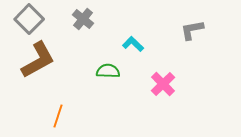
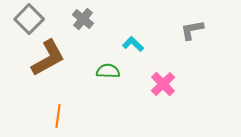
brown L-shape: moved 10 px right, 2 px up
orange line: rotated 10 degrees counterclockwise
